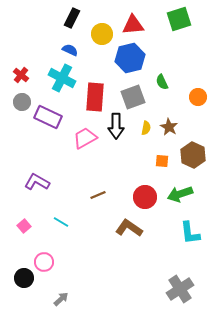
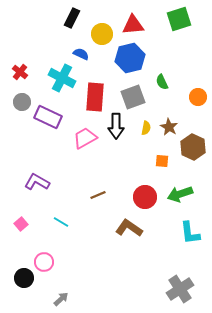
blue semicircle: moved 11 px right, 4 px down
red cross: moved 1 px left, 3 px up
brown hexagon: moved 8 px up
pink square: moved 3 px left, 2 px up
